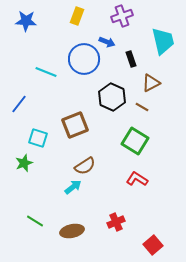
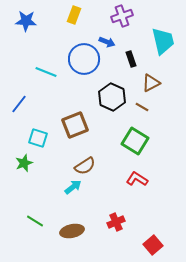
yellow rectangle: moved 3 px left, 1 px up
